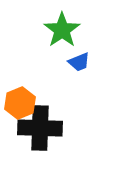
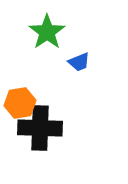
green star: moved 15 px left, 2 px down
orange hexagon: rotated 12 degrees clockwise
